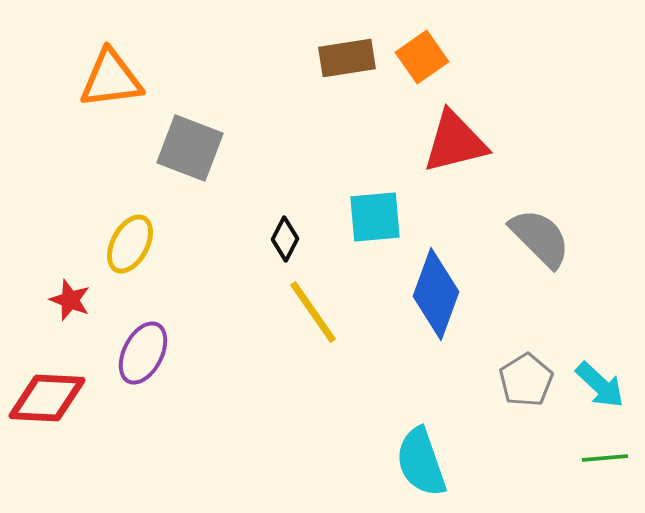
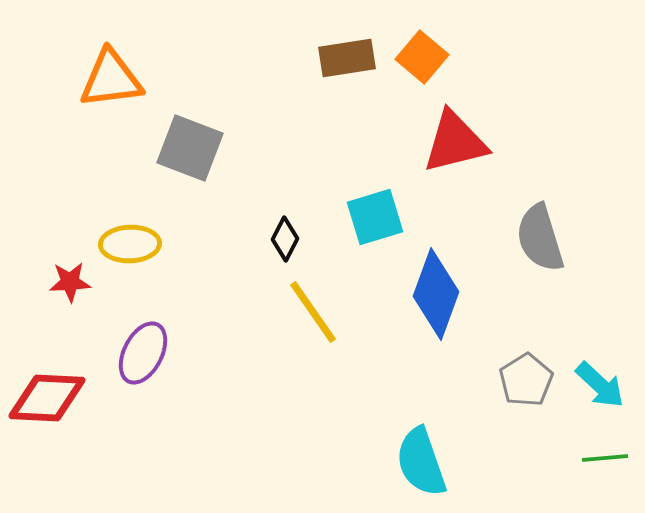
orange square: rotated 15 degrees counterclockwise
cyan square: rotated 12 degrees counterclockwise
gray semicircle: rotated 152 degrees counterclockwise
yellow ellipse: rotated 60 degrees clockwise
red star: moved 18 px up; rotated 24 degrees counterclockwise
